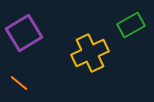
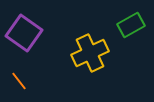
purple square: rotated 24 degrees counterclockwise
orange line: moved 2 px up; rotated 12 degrees clockwise
